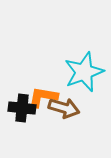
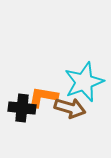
cyan star: moved 10 px down
brown arrow: moved 6 px right
